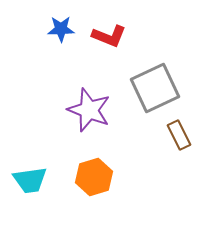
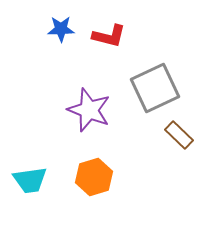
red L-shape: rotated 8 degrees counterclockwise
brown rectangle: rotated 20 degrees counterclockwise
